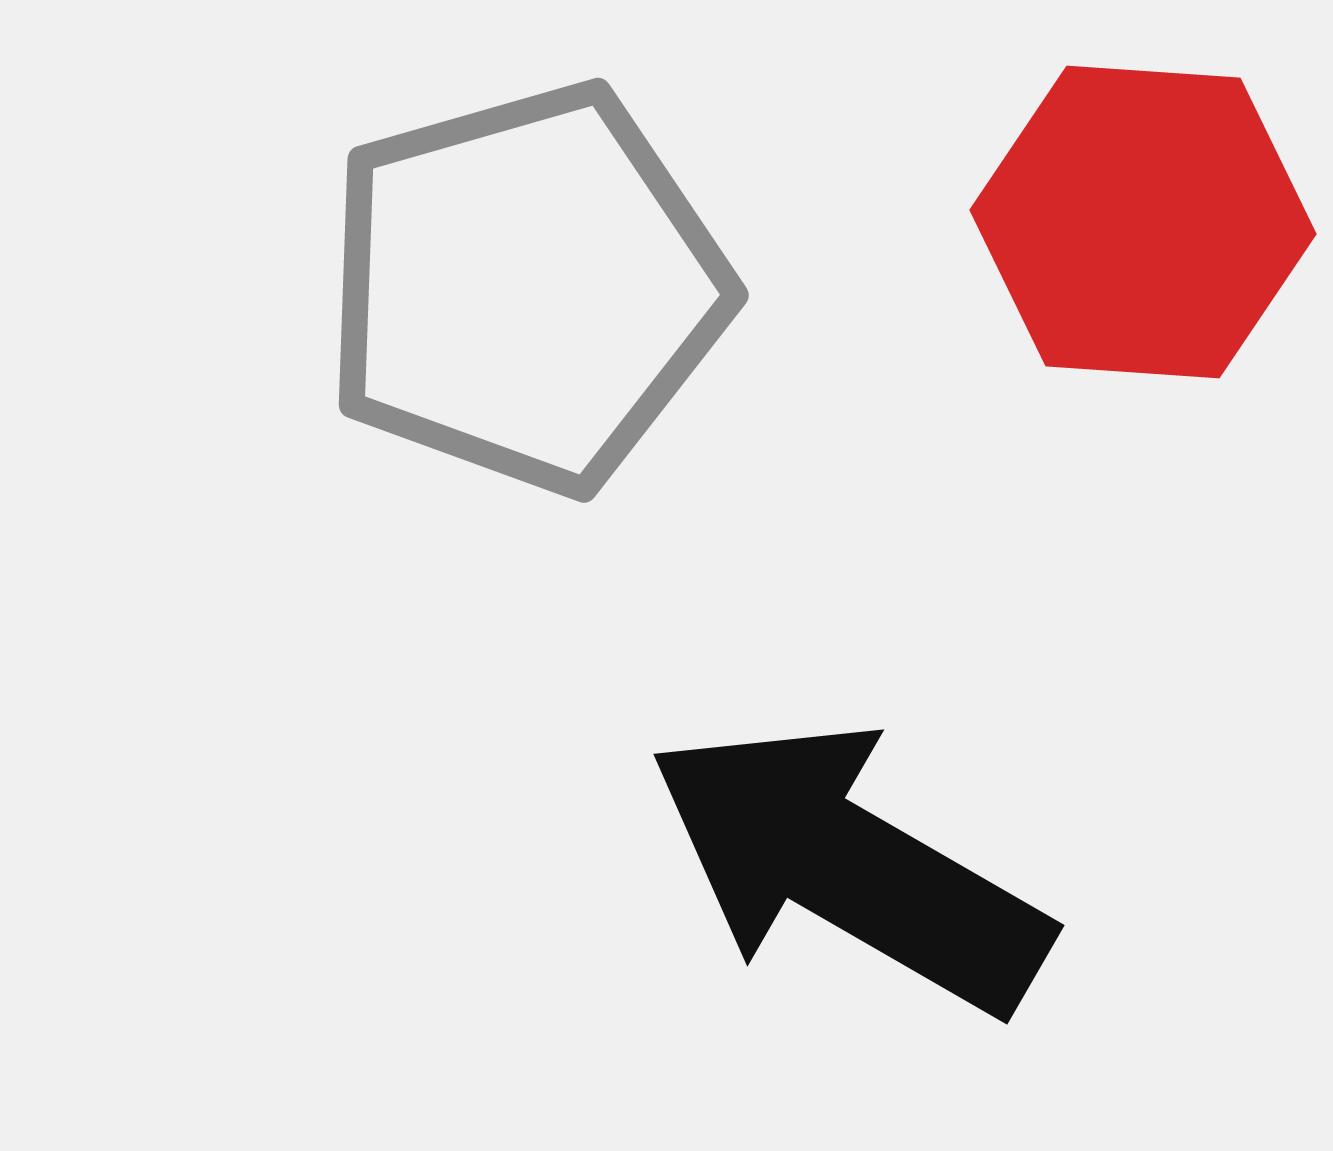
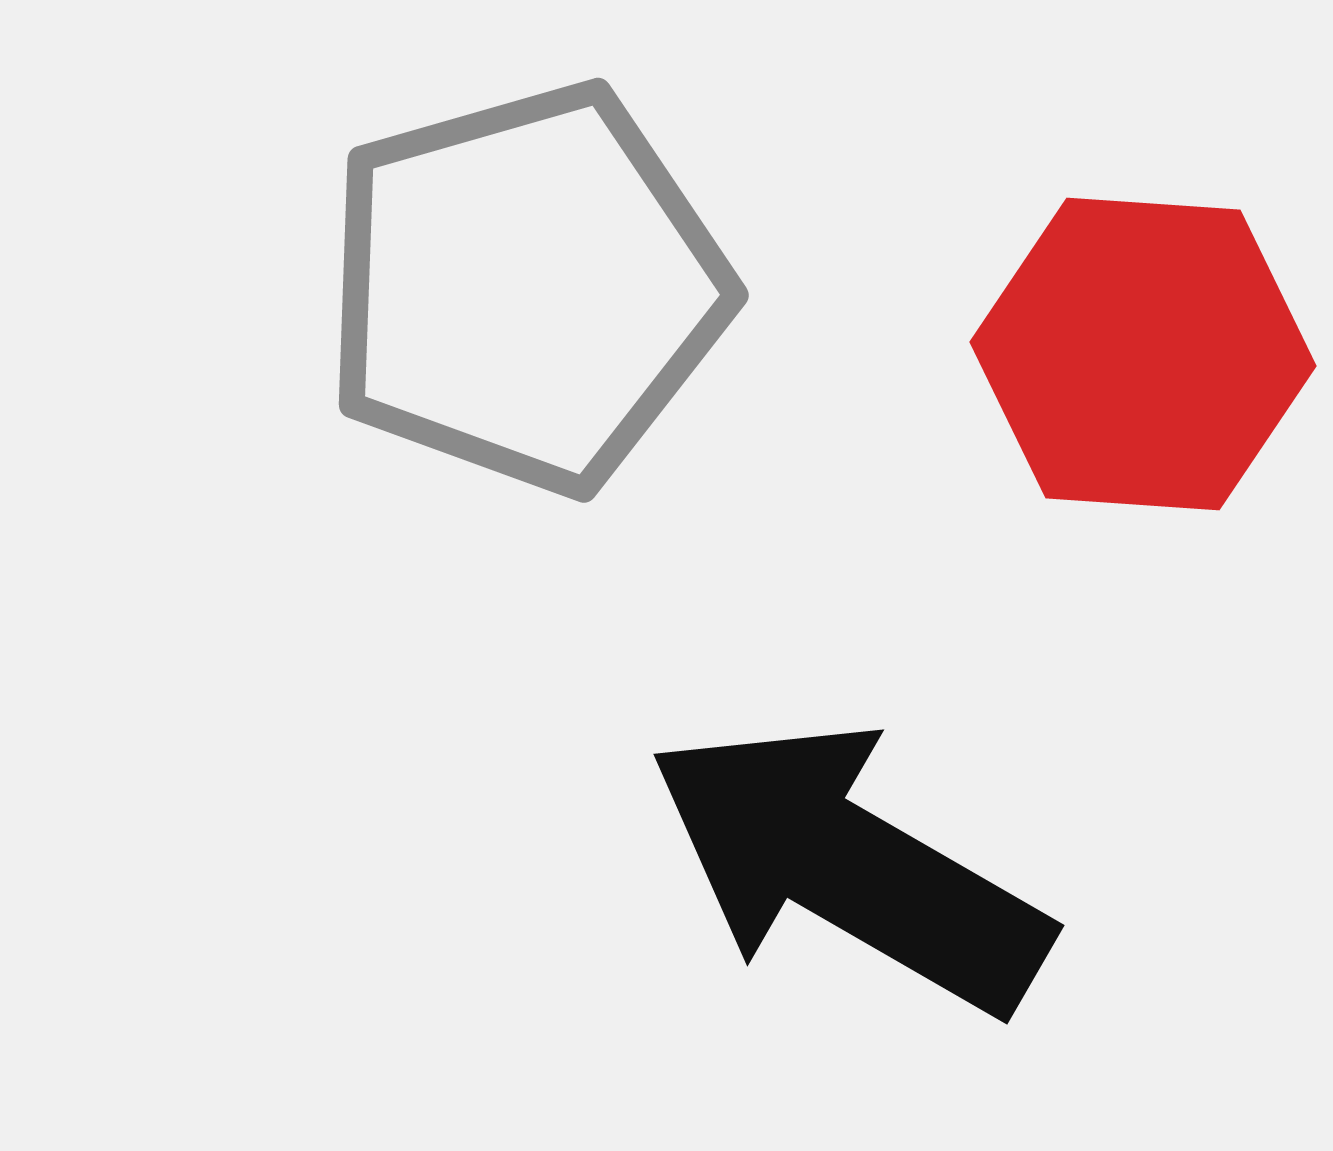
red hexagon: moved 132 px down
